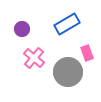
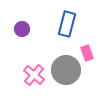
blue rectangle: rotated 45 degrees counterclockwise
pink cross: moved 17 px down
gray circle: moved 2 px left, 2 px up
